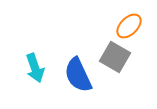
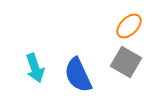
gray square: moved 11 px right, 5 px down
